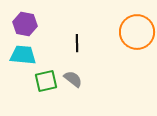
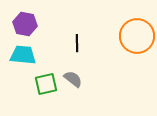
orange circle: moved 4 px down
green square: moved 3 px down
